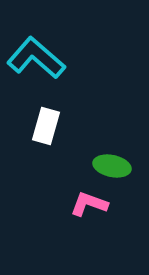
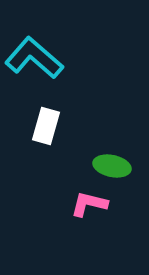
cyan L-shape: moved 2 px left
pink L-shape: rotated 6 degrees counterclockwise
